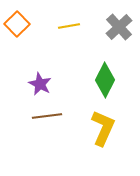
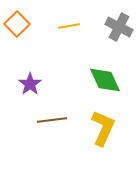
gray cross: rotated 20 degrees counterclockwise
green diamond: rotated 52 degrees counterclockwise
purple star: moved 10 px left; rotated 10 degrees clockwise
brown line: moved 5 px right, 4 px down
